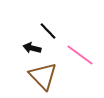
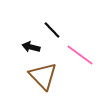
black line: moved 4 px right, 1 px up
black arrow: moved 1 px left, 1 px up
